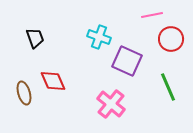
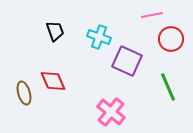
black trapezoid: moved 20 px right, 7 px up
pink cross: moved 8 px down
